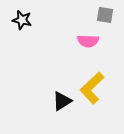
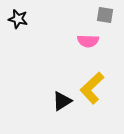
black star: moved 4 px left, 1 px up
